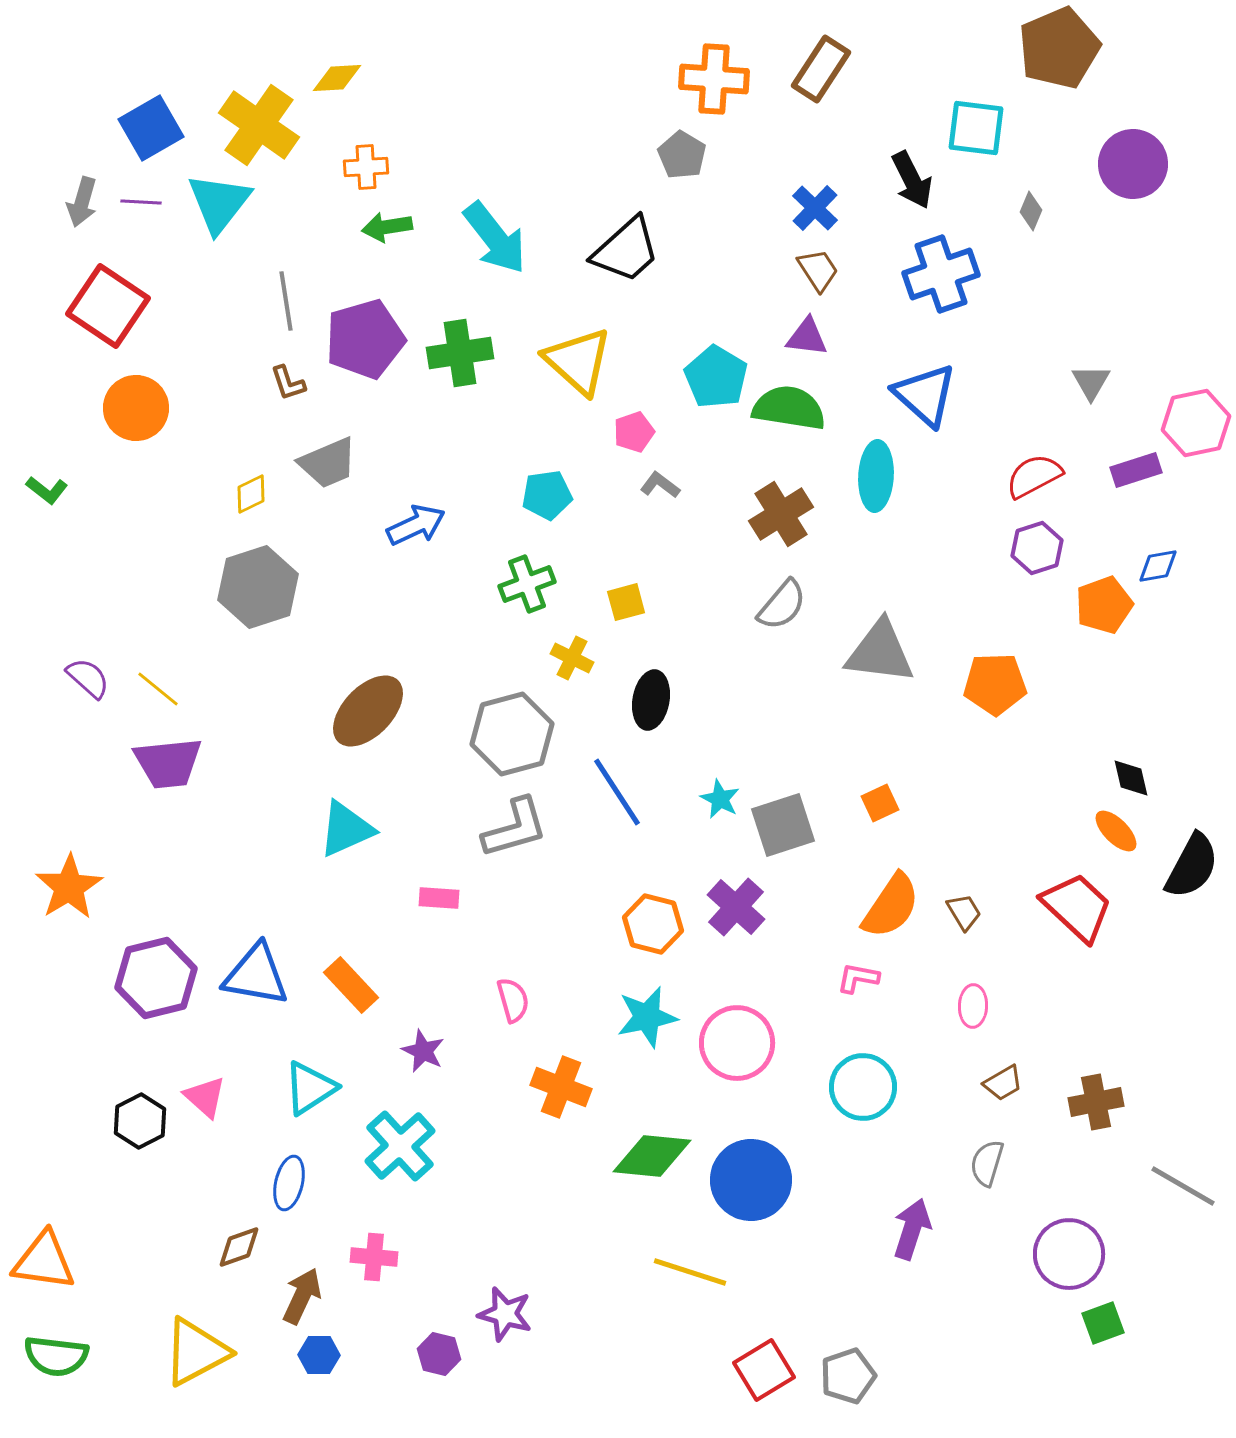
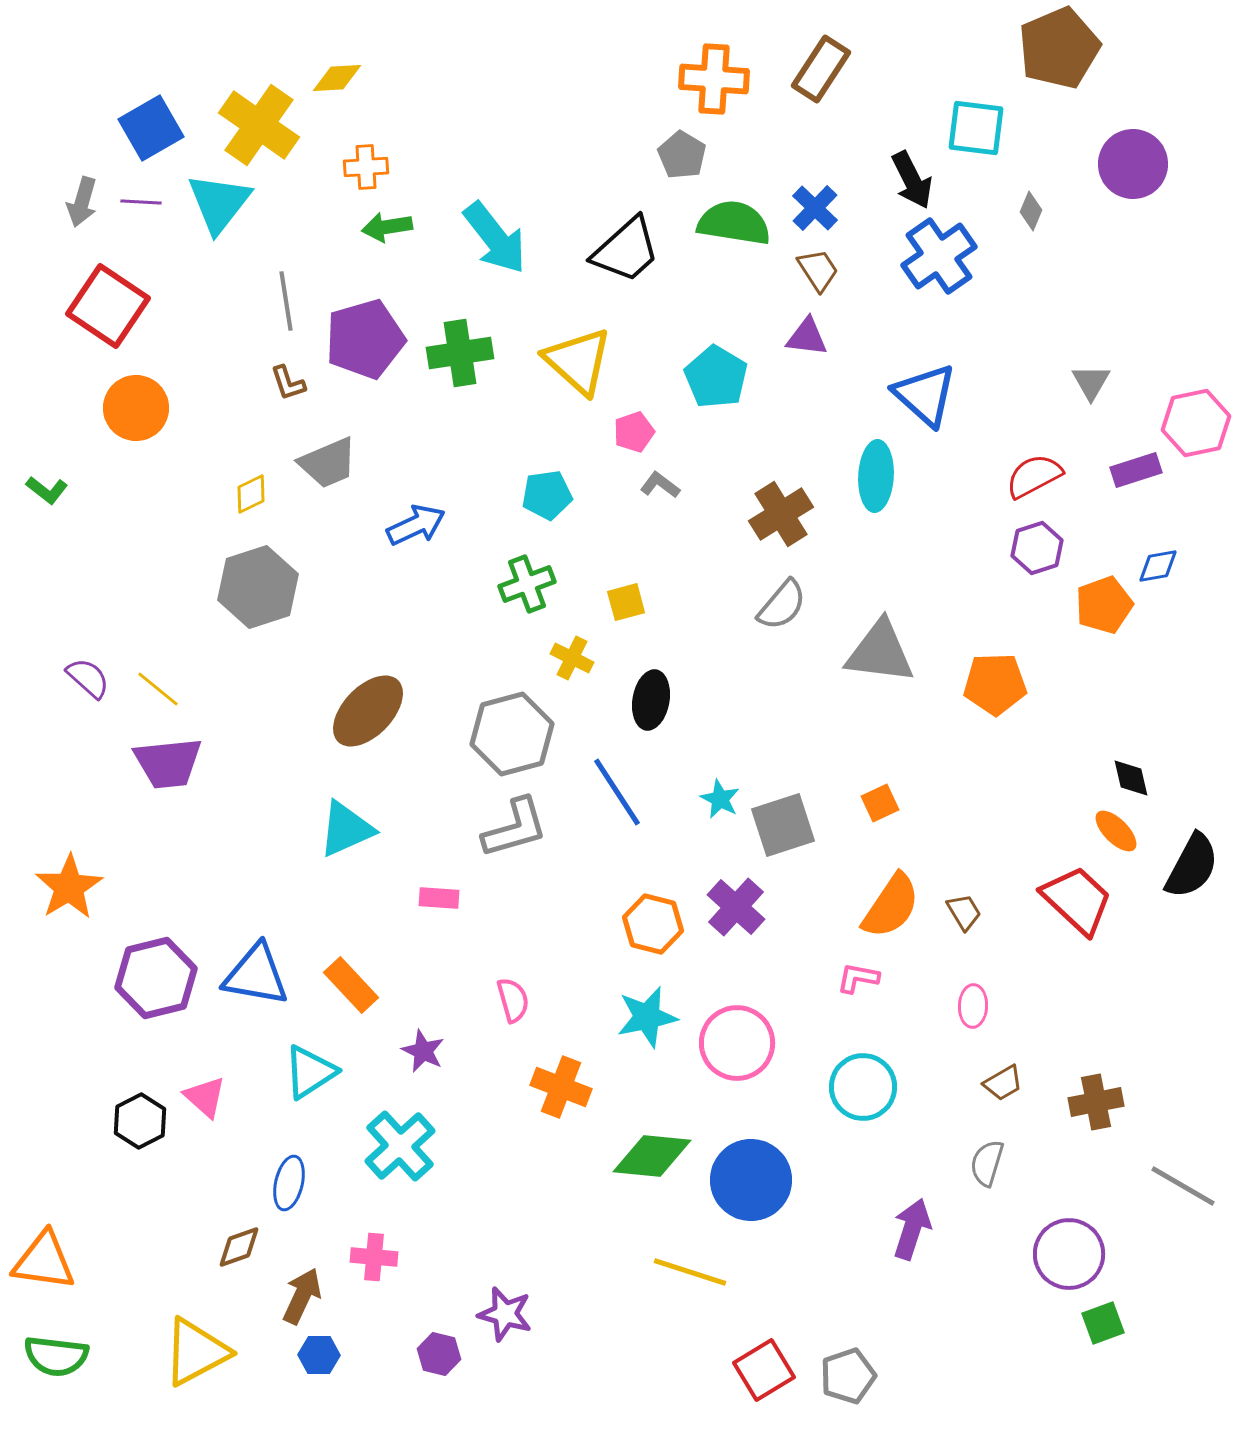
blue cross at (941, 274): moved 2 px left, 18 px up; rotated 16 degrees counterclockwise
green semicircle at (789, 408): moved 55 px left, 185 px up
red trapezoid at (1077, 907): moved 7 px up
cyan triangle at (310, 1088): moved 16 px up
